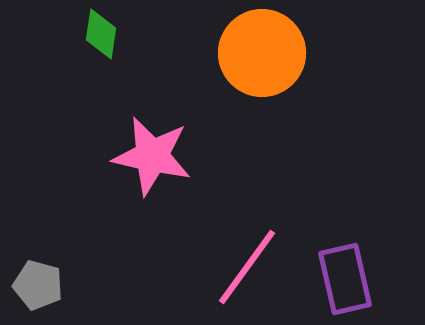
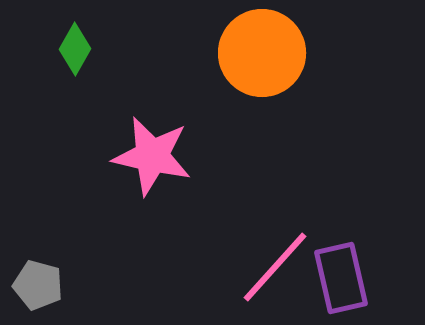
green diamond: moved 26 px left, 15 px down; rotated 21 degrees clockwise
pink line: moved 28 px right; rotated 6 degrees clockwise
purple rectangle: moved 4 px left, 1 px up
